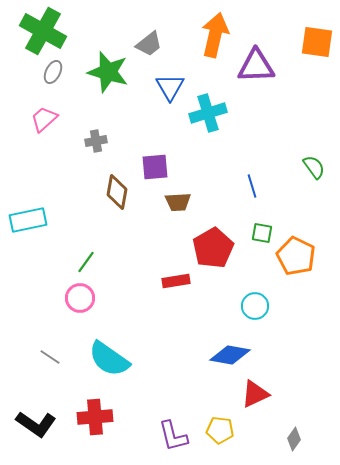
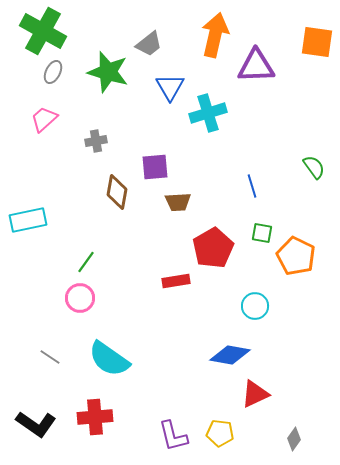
yellow pentagon: moved 3 px down
